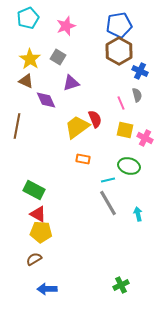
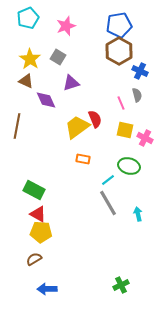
cyan line: rotated 24 degrees counterclockwise
